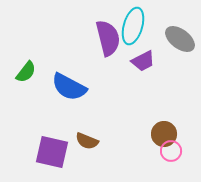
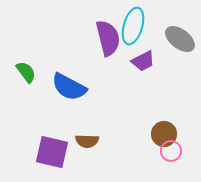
green semicircle: rotated 75 degrees counterclockwise
brown semicircle: rotated 20 degrees counterclockwise
